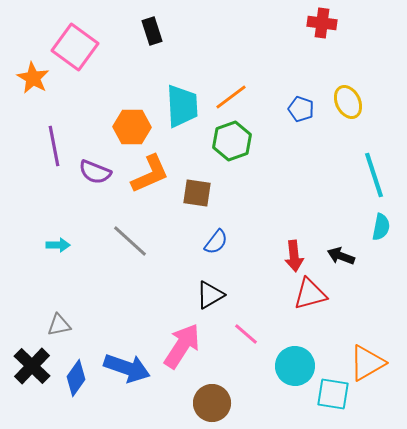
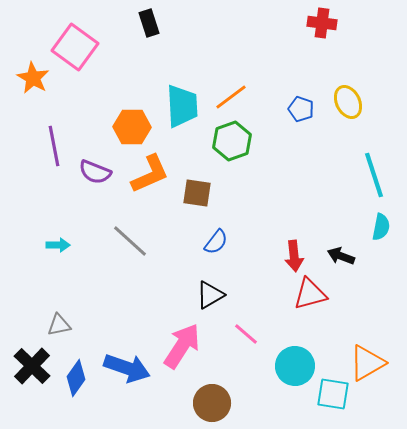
black rectangle: moved 3 px left, 8 px up
